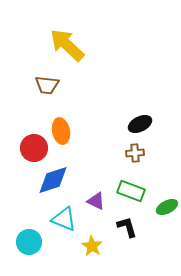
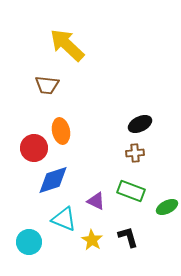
black L-shape: moved 1 px right, 10 px down
yellow star: moved 6 px up
